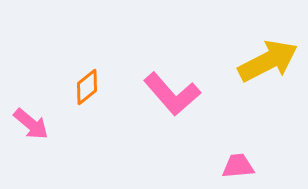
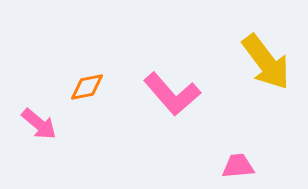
yellow arrow: moved 2 px left, 1 px down; rotated 80 degrees clockwise
orange diamond: rotated 27 degrees clockwise
pink arrow: moved 8 px right
